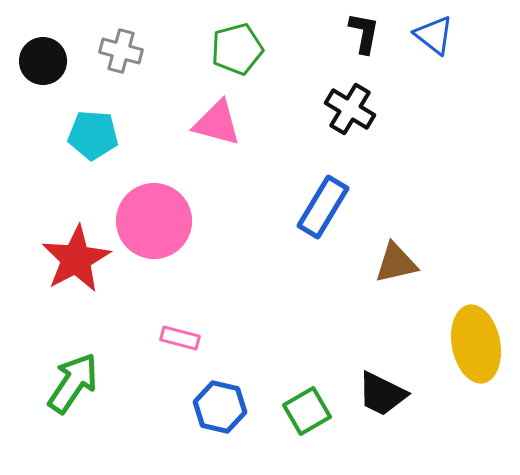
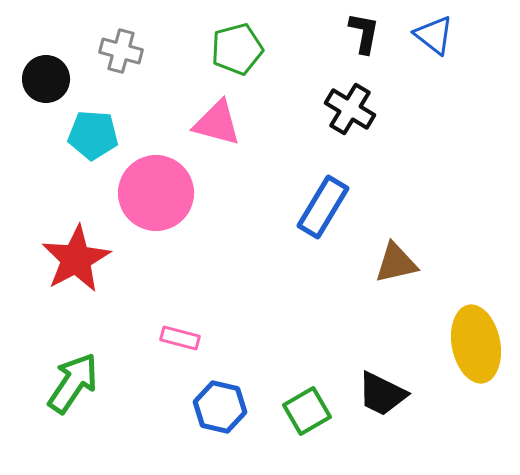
black circle: moved 3 px right, 18 px down
pink circle: moved 2 px right, 28 px up
